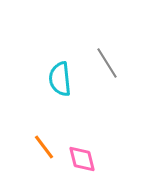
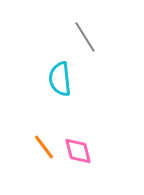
gray line: moved 22 px left, 26 px up
pink diamond: moved 4 px left, 8 px up
